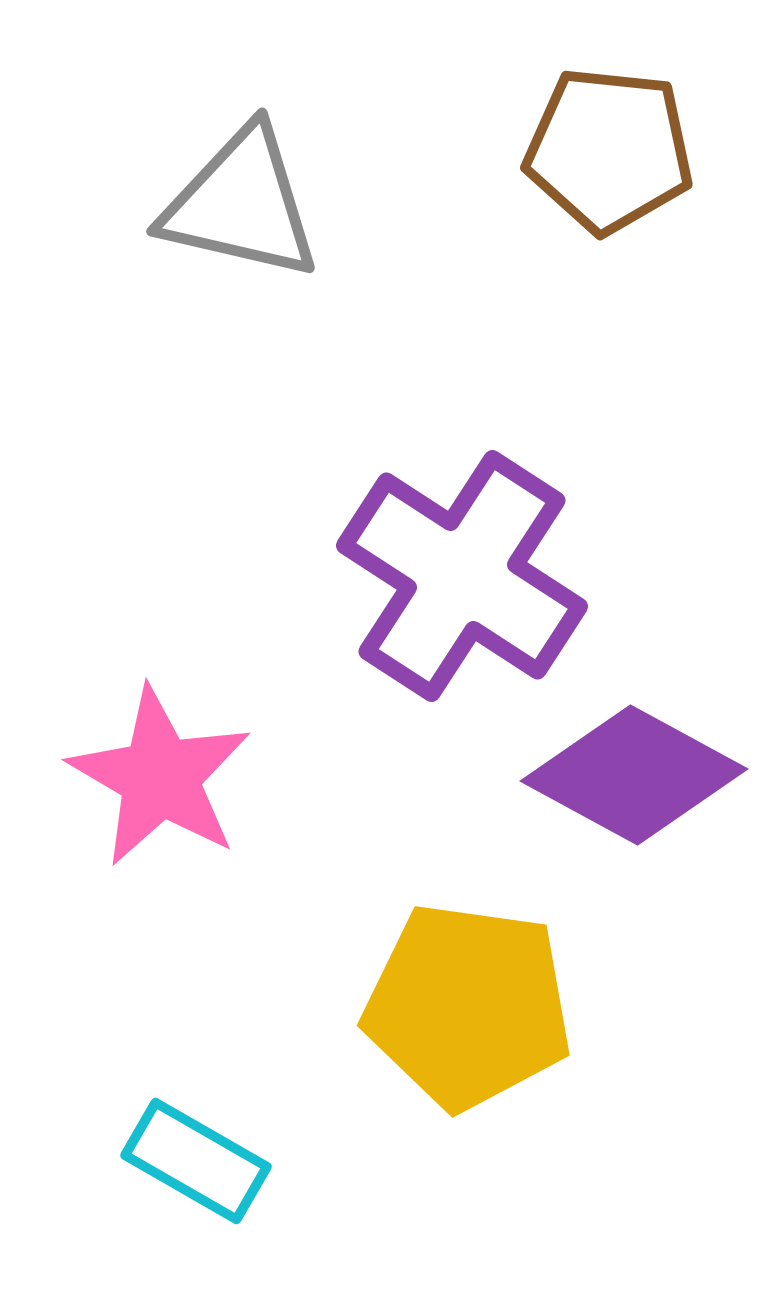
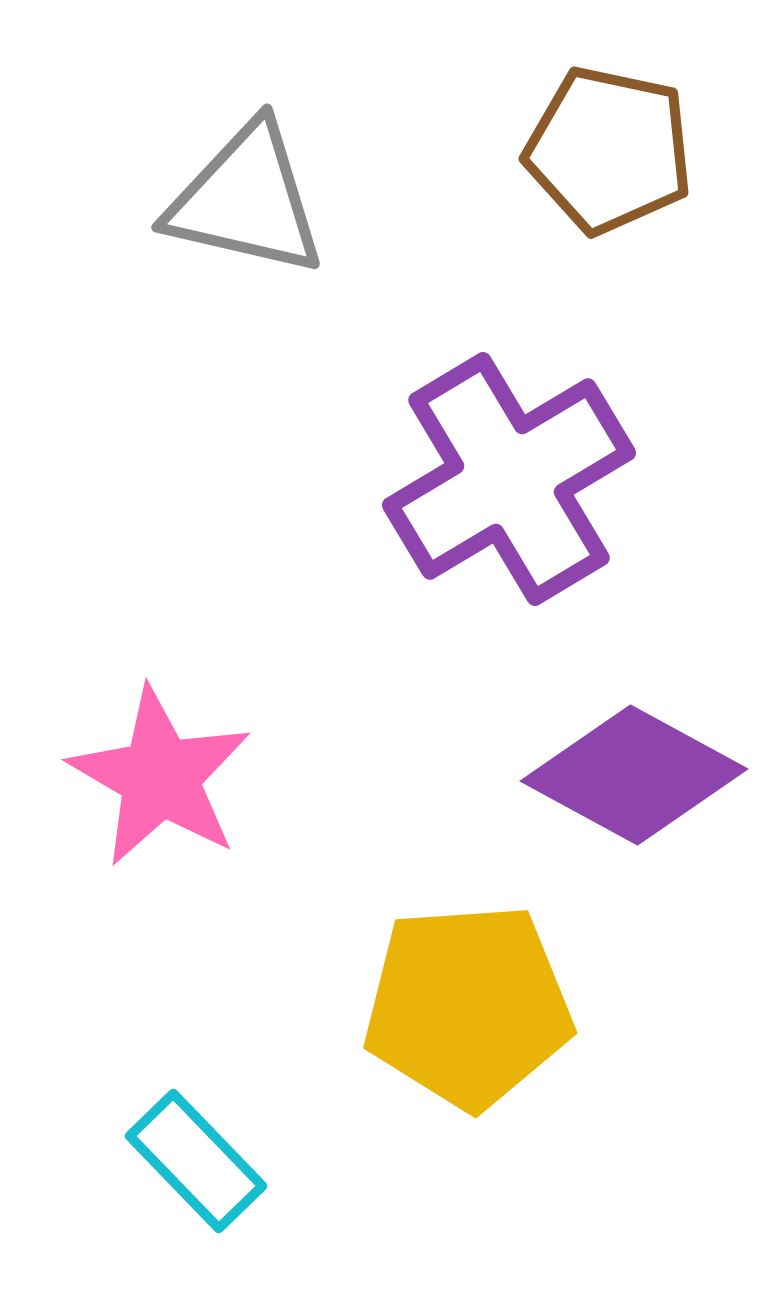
brown pentagon: rotated 6 degrees clockwise
gray triangle: moved 5 px right, 4 px up
purple cross: moved 47 px right, 97 px up; rotated 26 degrees clockwise
yellow pentagon: rotated 12 degrees counterclockwise
cyan rectangle: rotated 16 degrees clockwise
